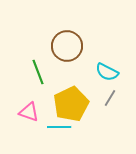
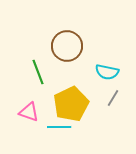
cyan semicircle: rotated 15 degrees counterclockwise
gray line: moved 3 px right
